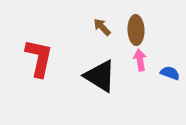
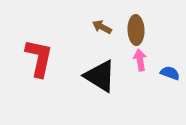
brown arrow: rotated 18 degrees counterclockwise
